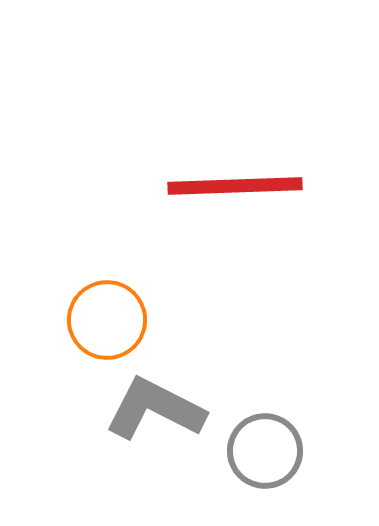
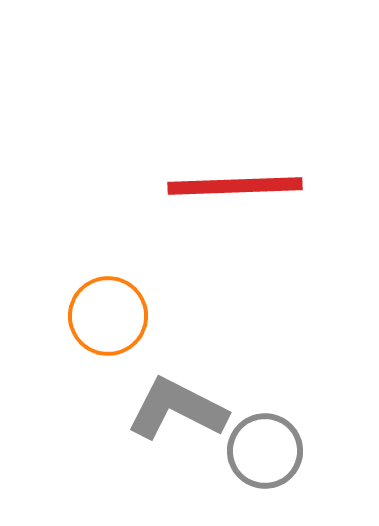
orange circle: moved 1 px right, 4 px up
gray L-shape: moved 22 px right
